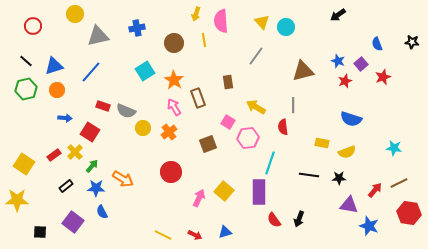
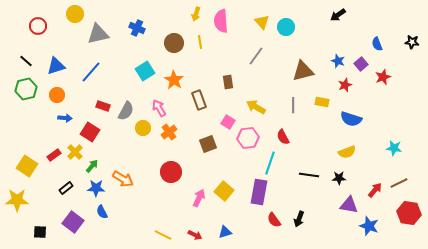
red circle at (33, 26): moved 5 px right
blue cross at (137, 28): rotated 35 degrees clockwise
gray triangle at (98, 36): moved 2 px up
yellow line at (204, 40): moved 4 px left, 2 px down
blue triangle at (54, 66): moved 2 px right
red star at (345, 81): moved 4 px down
orange circle at (57, 90): moved 5 px down
brown rectangle at (198, 98): moved 1 px right, 2 px down
pink arrow at (174, 107): moved 15 px left, 1 px down
gray semicircle at (126, 111): rotated 84 degrees counterclockwise
red semicircle at (283, 127): moved 10 px down; rotated 21 degrees counterclockwise
yellow rectangle at (322, 143): moved 41 px up
yellow square at (24, 164): moved 3 px right, 2 px down
black rectangle at (66, 186): moved 2 px down
purple rectangle at (259, 192): rotated 10 degrees clockwise
